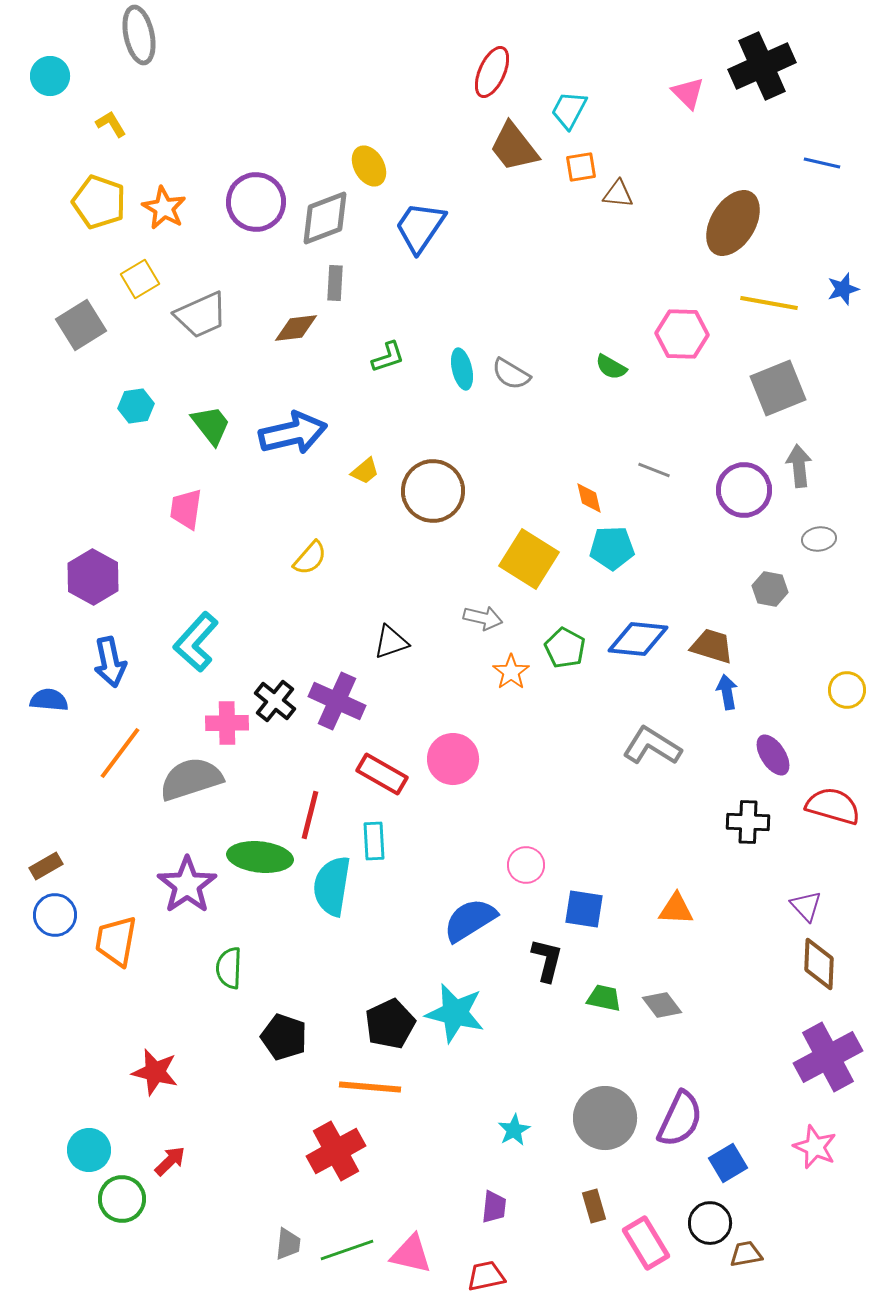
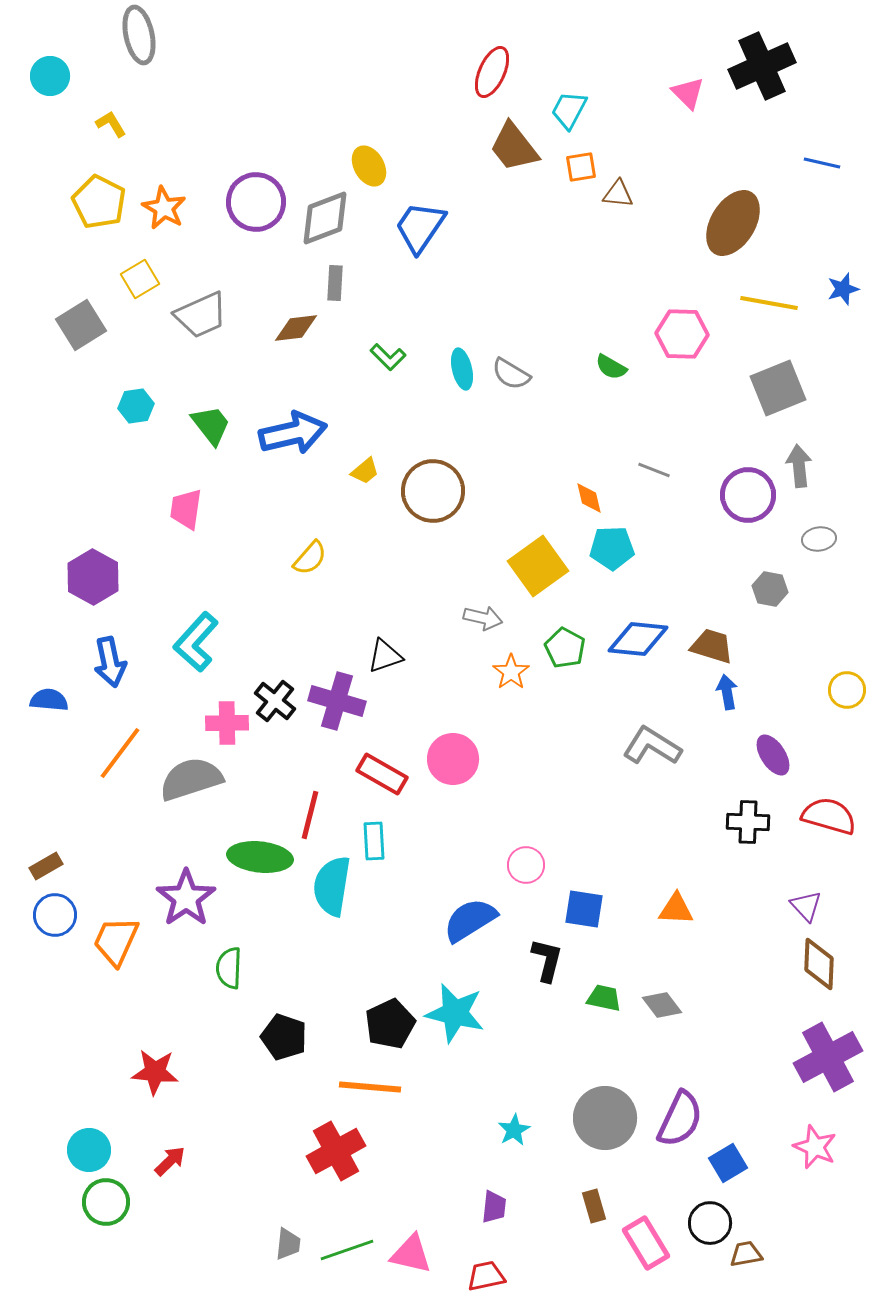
yellow pentagon at (99, 202): rotated 8 degrees clockwise
green L-shape at (388, 357): rotated 63 degrees clockwise
purple circle at (744, 490): moved 4 px right, 5 px down
yellow square at (529, 559): moved 9 px right, 7 px down; rotated 22 degrees clockwise
black triangle at (391, 642): moved 6 px left, 14 px down
purple cross at (337, 701): rotated 8 degrees counterclockwise
red semicircle at (833, 806): moved 4 px left, 10 px down
purple star at (187, 885): moved 1 px left, 13 px down
orange trapezoid at (116, 941): rotated 14 degrees clockwise
red star at (155, 1072): rotated 9 degrees counterclockwise
green circle at (122, 1199): moved 16 px left, 3 px down
